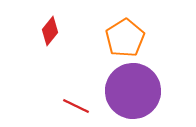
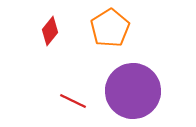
orange pentagon: moved 15 px left, 10 px up
red line: moved 3 px left, 5 px up
